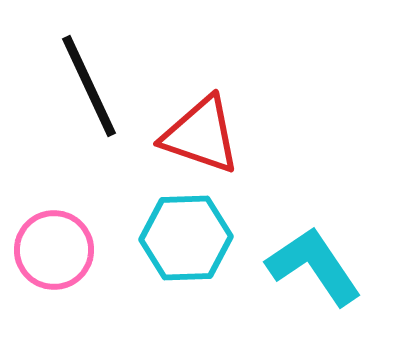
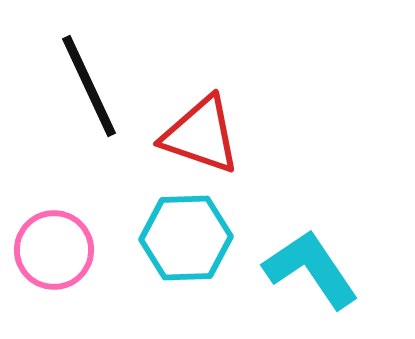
cyan L-shape: moved 3 px left, 3 px down
